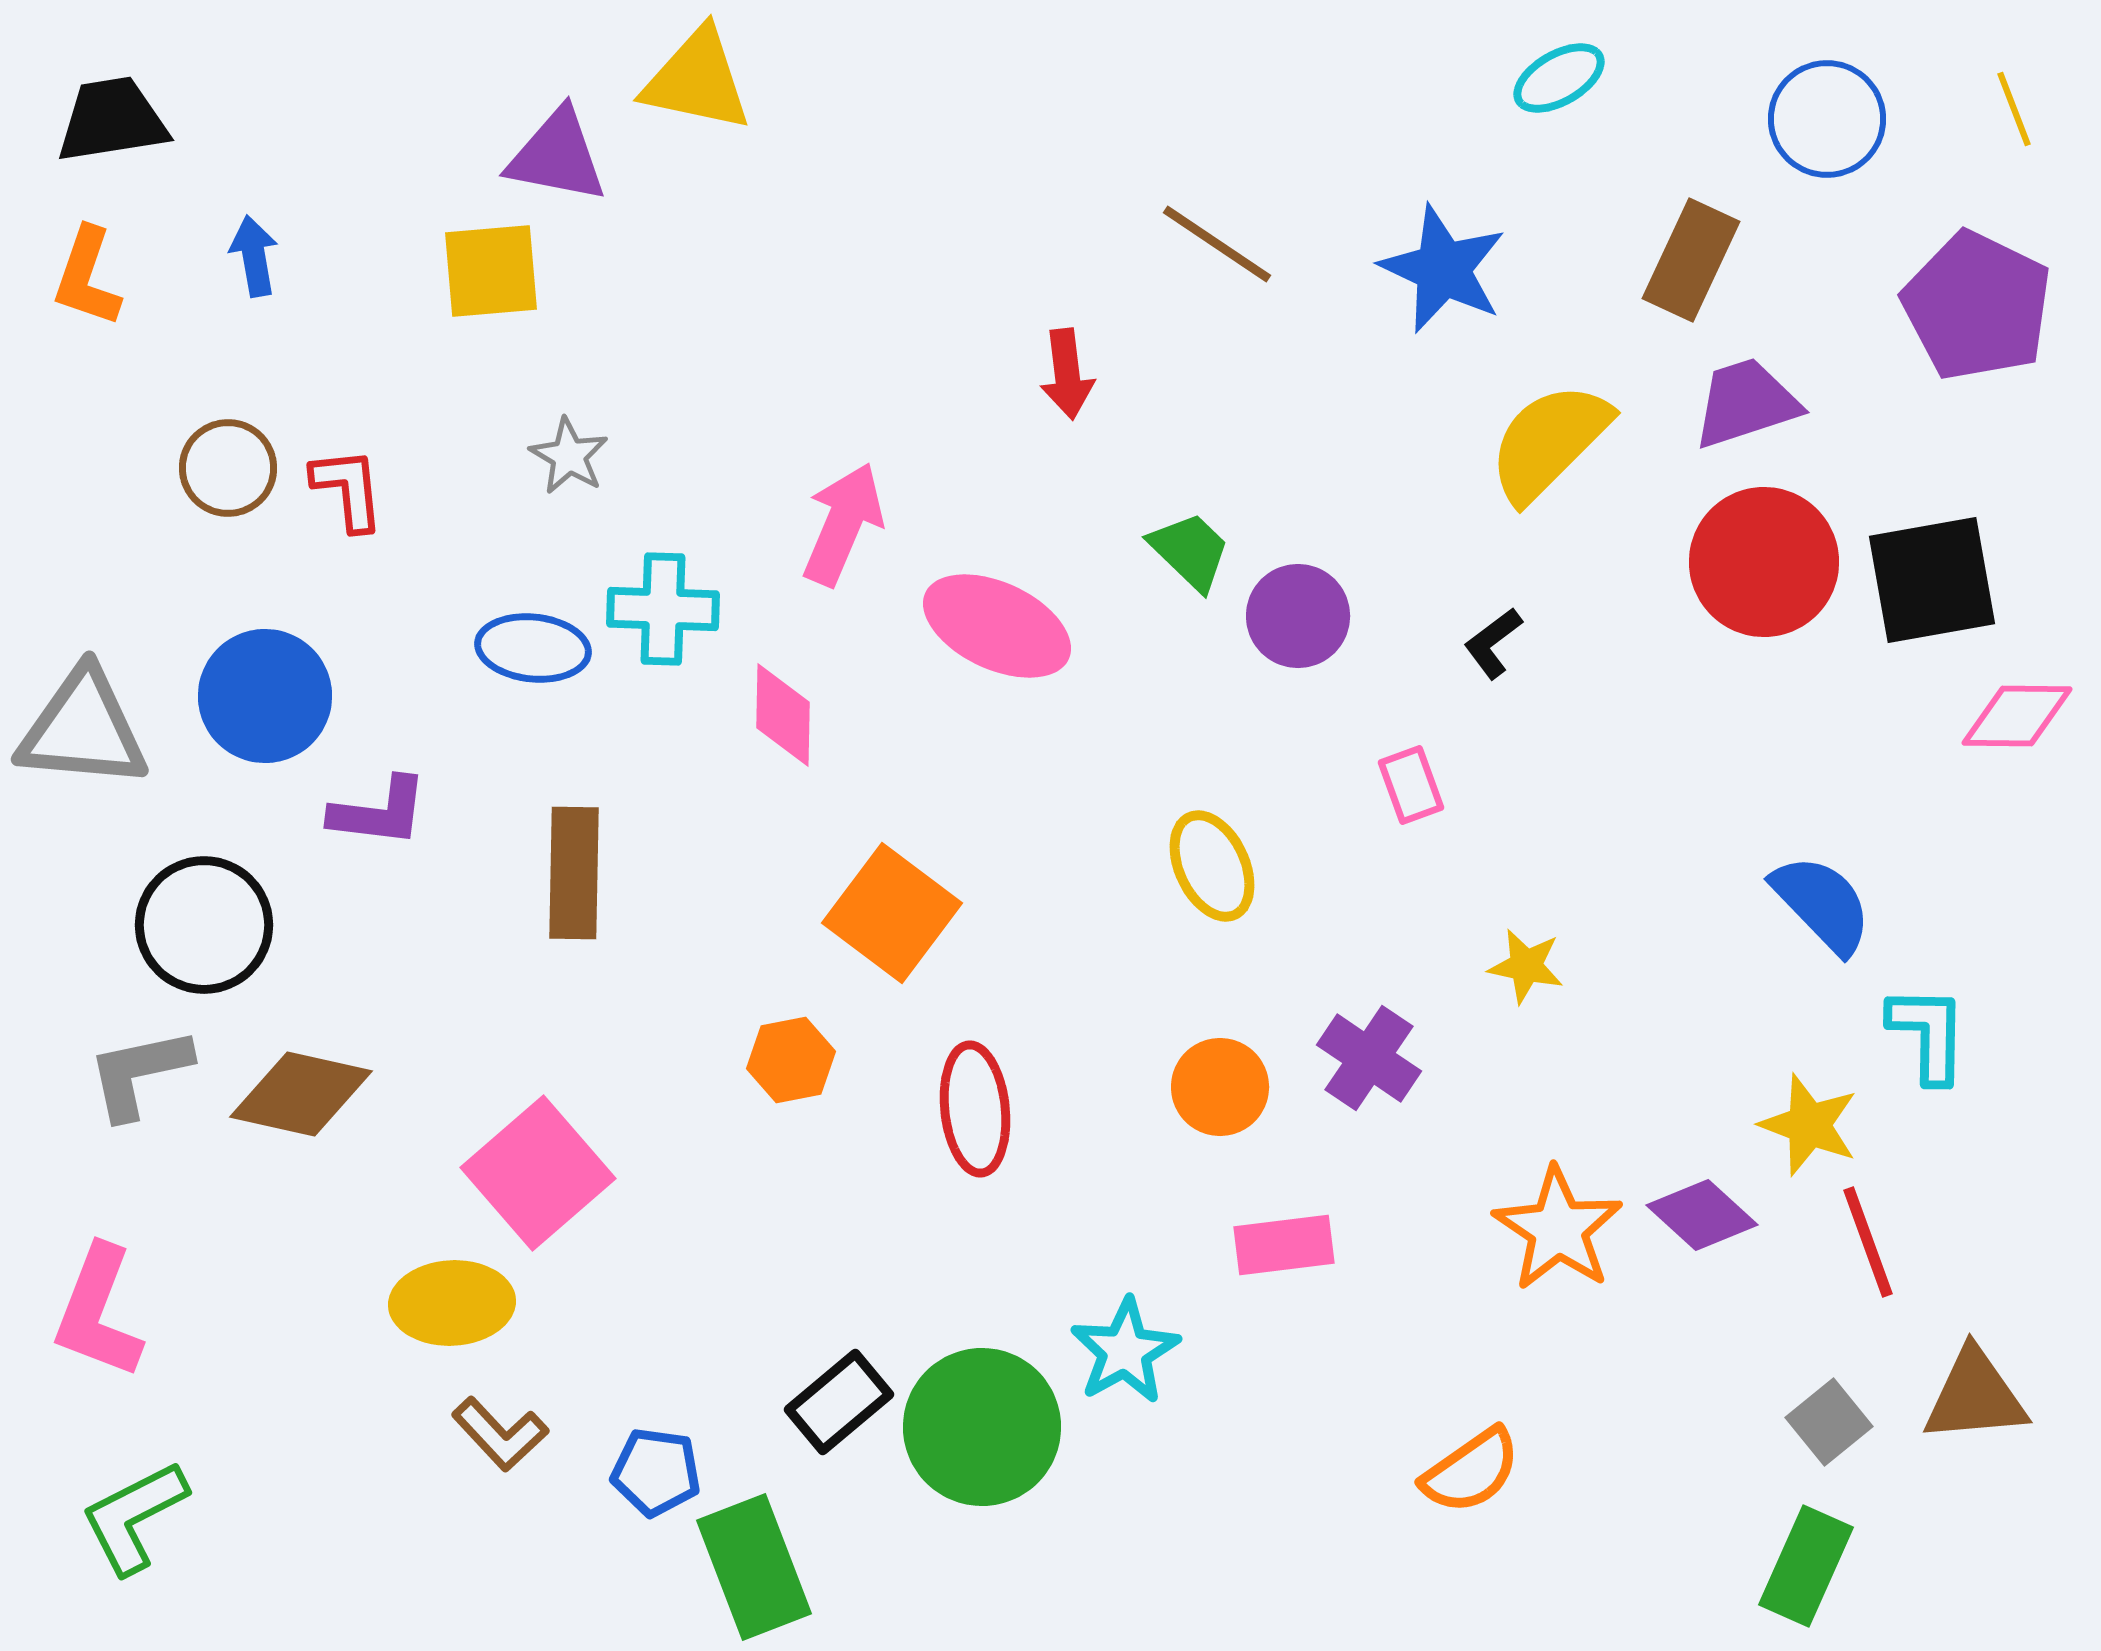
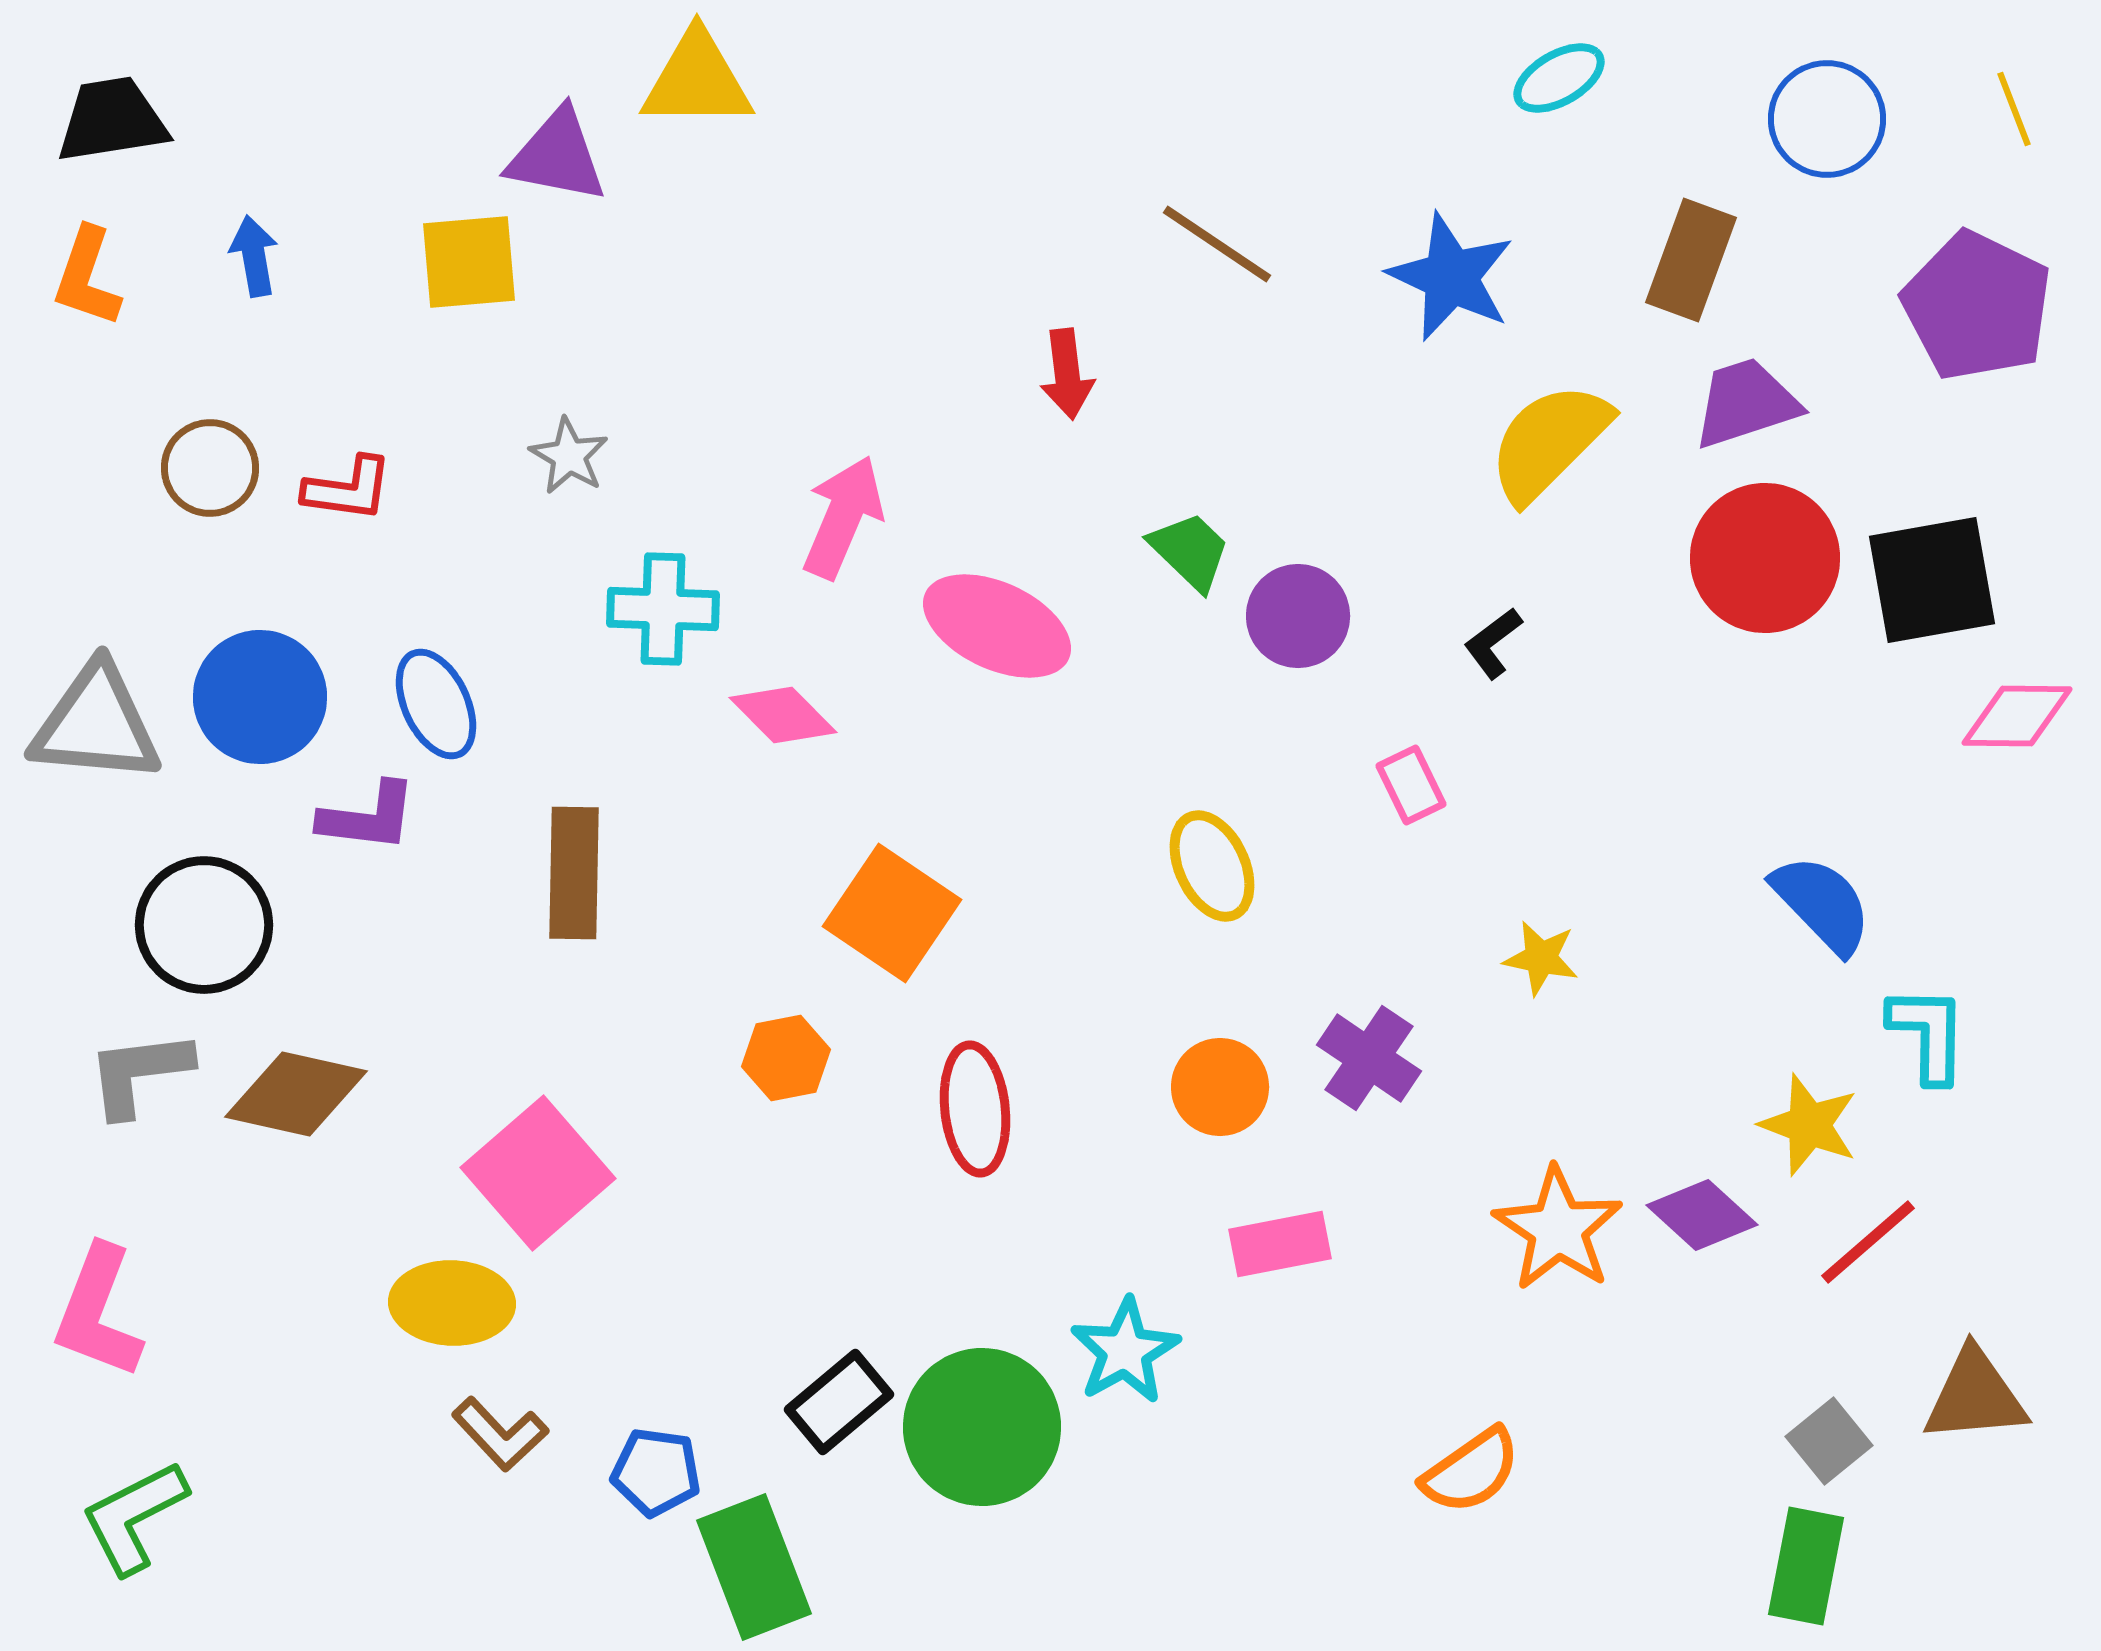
yellow triangle at (697, 80): rotated 12 degrees counterclockwise
brown rectangle at (1691, 260): rotated 5 degrees counterclockwise
blue star at (1443, 269): moved 8 px right, 8 px down
yellow square at (491, 271): moved 22 px left, 9 px up
brown circle at (228, 468): moved 18 px left
red L-shape at (348, 489): rotated 104 degrees clockwise
pink arrow at (843, 524): moved 7 px up
red circle at (1764, 562): moved 1 px right, 4 px up
blue ellipse at (533, 648): moved 97 px left, 56 px down; rotated 59 degrees clockwise
blue circle at (265, 696): moved 5 px left, 1 px down
pink diamond at (783, 715): rotated 46 degrees counterclockwise
gray triangle at (83, 729): moved 13 px right, 5 px up
pink rectangle at (1411, 785): rotated 6 degrees counterclockwise
purple L-shape at (379, 812): moved 11 px left, 5 px down
orange square at (892, 913): rotated 3 degrees counterclockwise
yellow star at (1526, 966): moved 15 px right, 8 px up
orange hexagon at (791, 1060): moved 5 px left, 2 px up
gray L-shape at (139, 1073): rotated 5 degrees clockwise
brown diamond at (301, 1094): moved 5 px left
red line at (1868, 1242): rotated 69 degrees clockwise
pink rectangle at (1284, 1245): moved 4 px left, 1 px up; rotated 4 degrees counterclockwise
yellow ellipse at (452, 1303): rotated 5 degrees clockwise
gray square at (1829, 1422): moved 19 px down
green rectangle at (1806, 1566): rotated 13 degrees counterclockwise
